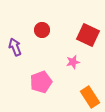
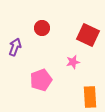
red circle: moved 2 px up
purple arrow: rotated 42 degrees clockwise
pink pentagon: moved 2 px up
orange rectangle: rotated 30 degrees clockwise
